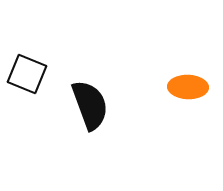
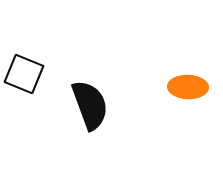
black square: moved 3 px left
